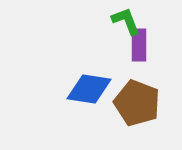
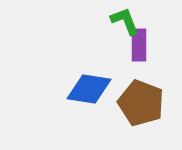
green L-shape: moved 1 px left
brown pentagon: moved 4 px right
